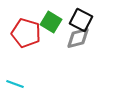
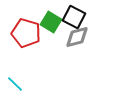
black square: moved 7 px left, 3 px up
gray diamond: moved 1 px left, 1 px up
cyan line: rotated 24 degrees clockwise
